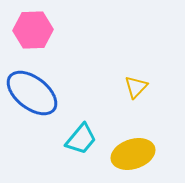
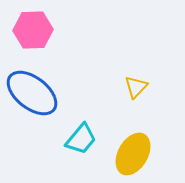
yellow ellipse: rotated 42 degrees counterclockwise
